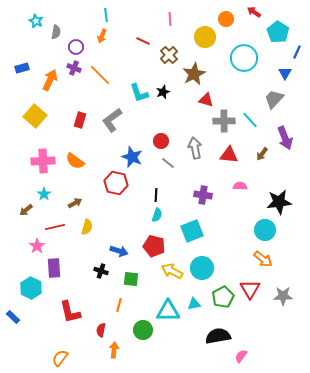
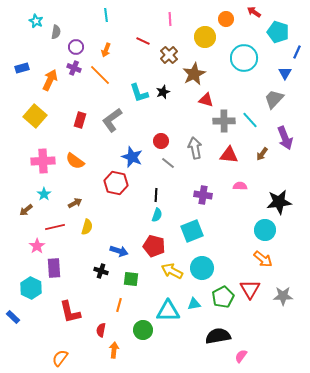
cyan pentagon at (278, 32): rotated 15 degrees counterclockwise
orange arrow at (102, 36): moved 4 px right, 14 px down
